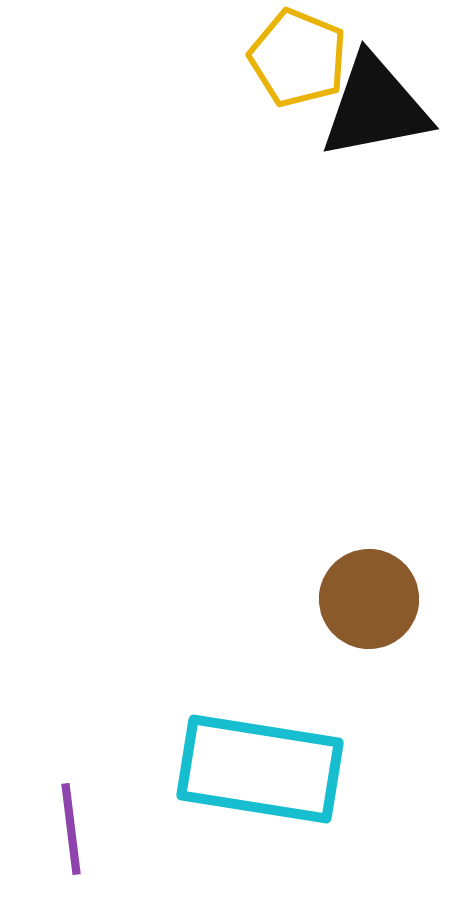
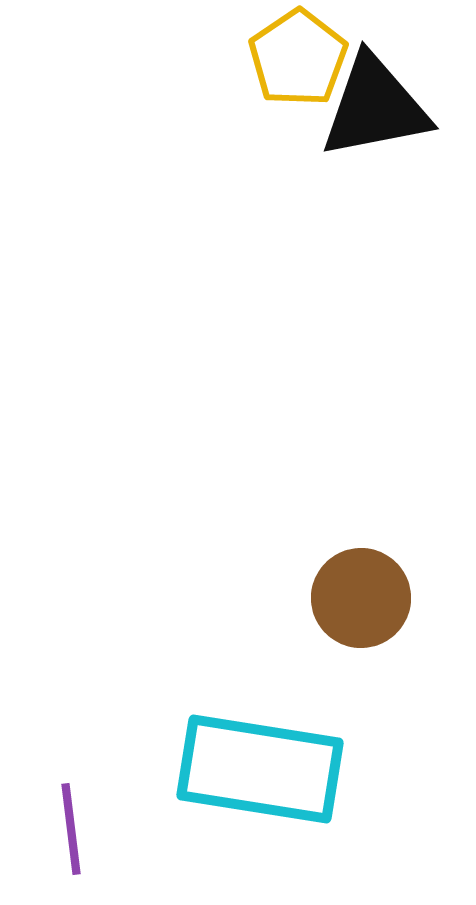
yellow pentagon: rotated 16 degrees clockwise
brown circle: moved 8 px left, 1 px up
